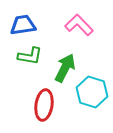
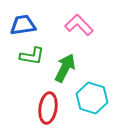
green L-shape: moved 2 px right
cyan hexagon: moved 6 px down
red ellipse: moved 4 px right, 3 px down
